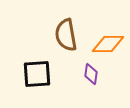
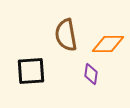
black square: moved 6 px left, 3 px up
